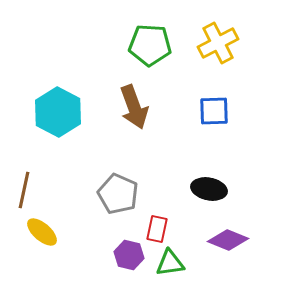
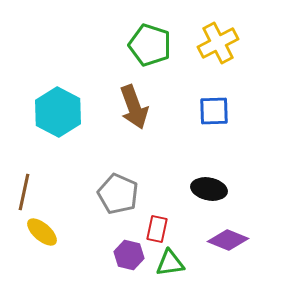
green pentagon: rotated 15 degrees clockwise
brown line: moved 2 px down
